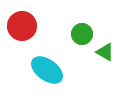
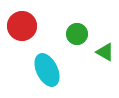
green circle: moved 5 px left
cyan ellipse: rotated 28 degrees clockwise
